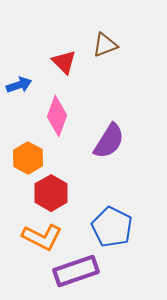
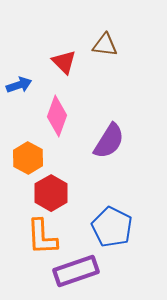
brown triangle: rotated 28 degrees clockwise
orange L-shape: rotated 60 degrees clockwise
